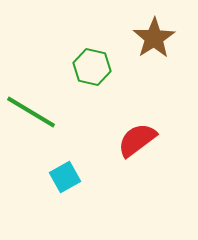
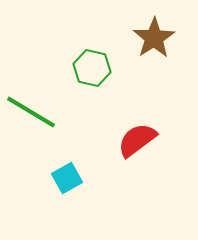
green hexagon: moved 1 px down
cyan square: moved 2 px right, 1 px down
